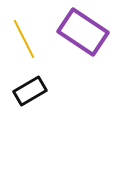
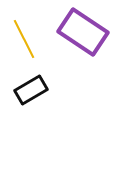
black rectangle: moved 1 px right, 1 px up
